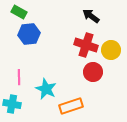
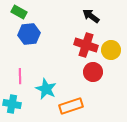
pink line: moved 1 px right, 1 px up
